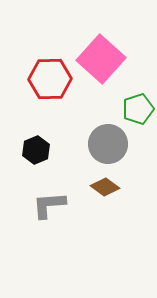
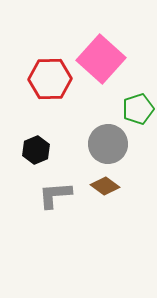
brown diamond: moved 1 px up
gray L-shape: moved 6 px right, 10 px up
